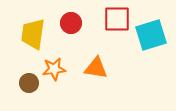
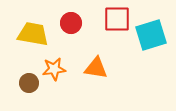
yellow trapezoid: rotated 92 degrees clockwise
